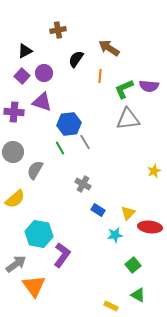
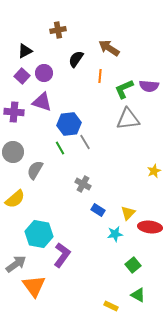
cyan star: moved 1 px up
